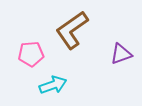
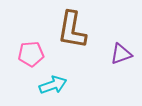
brown L-shape: rotated 45 degrees counterclockwise
